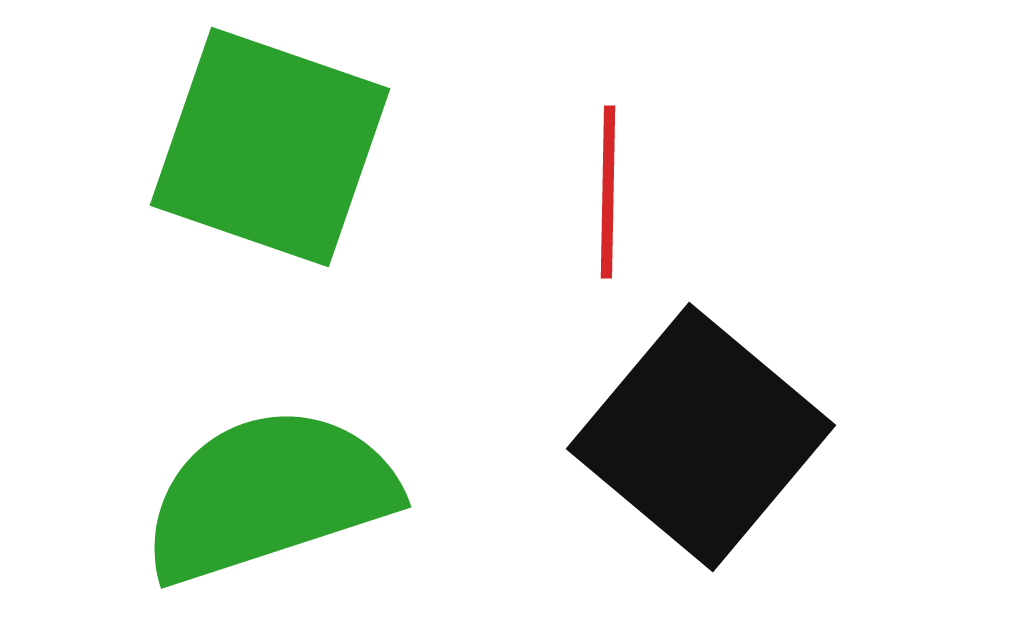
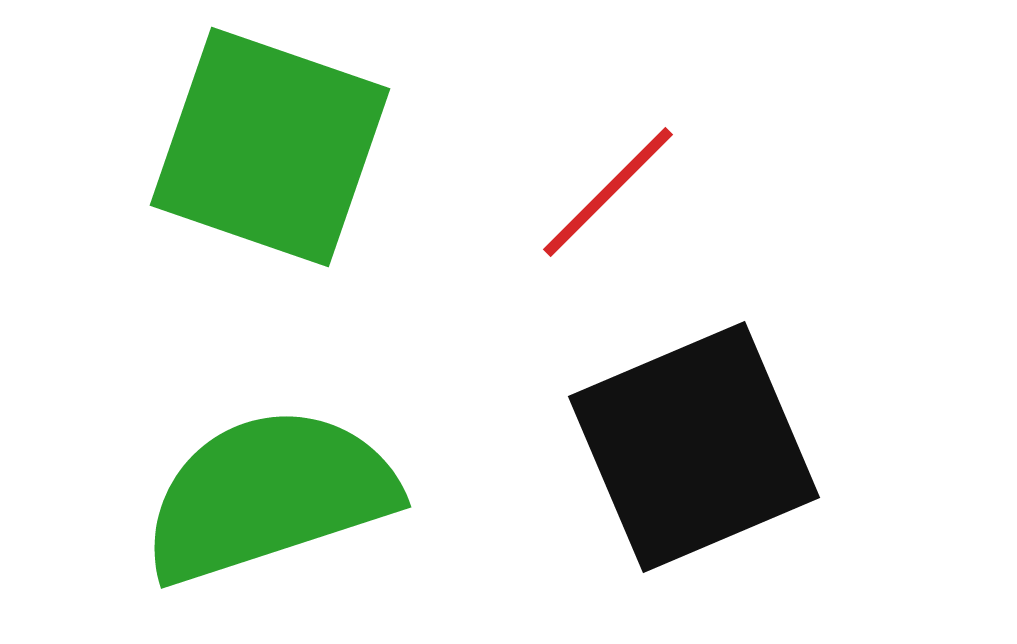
red line: rotated 44 degrees clockwise
black square: moved 7 px left, 10 px down; rotated 27 degrees clockwise
